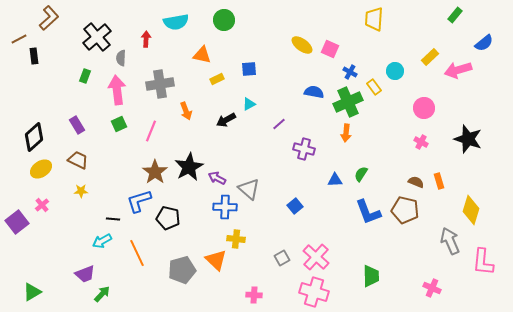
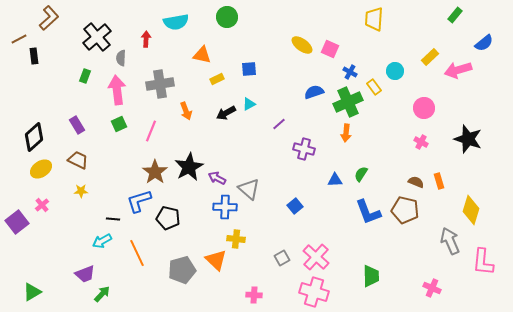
green circle at (224, 20): moved 3 px right, 3 px up
blue semicircle at (314, 92): rotated 30 degrees counterclockwise
black arrow at (226, 120): moved 7 px up
